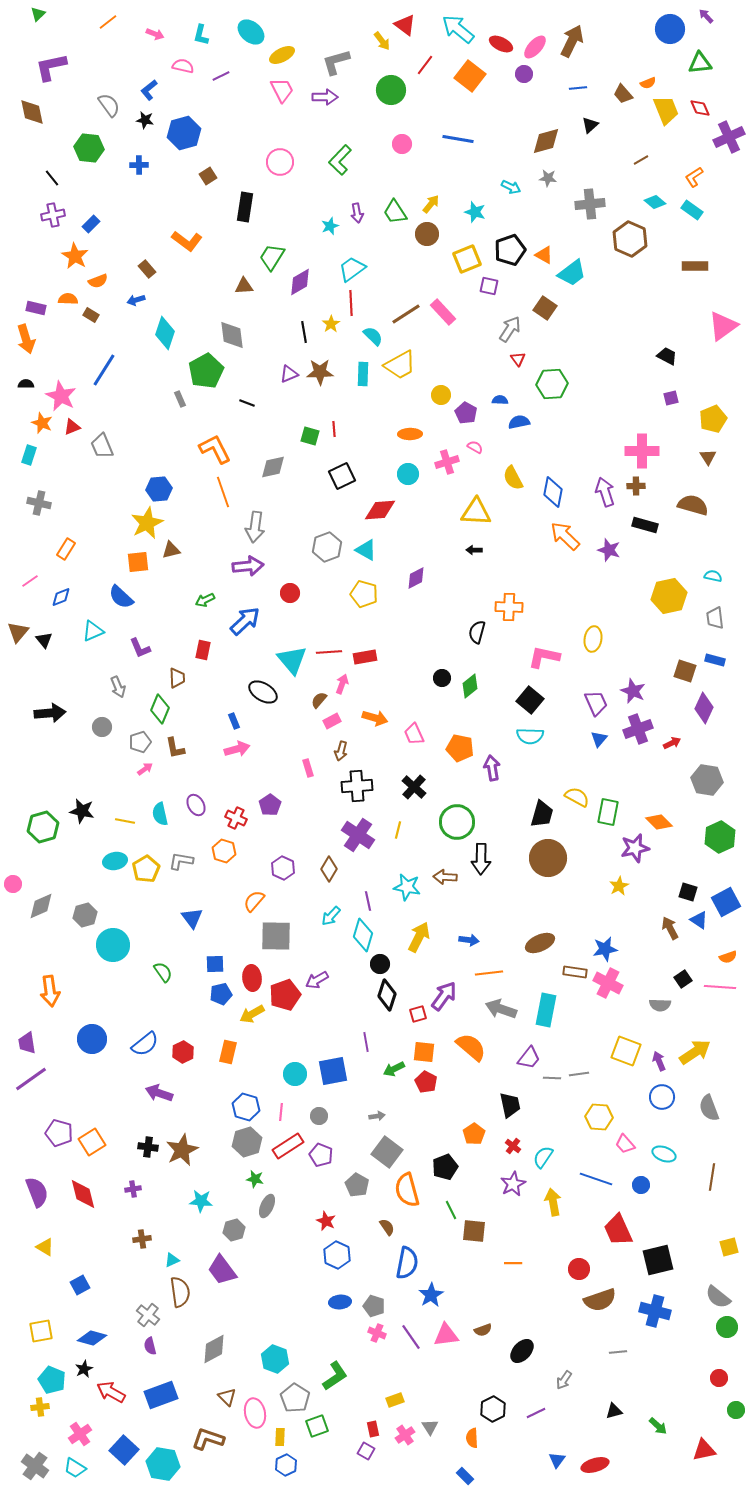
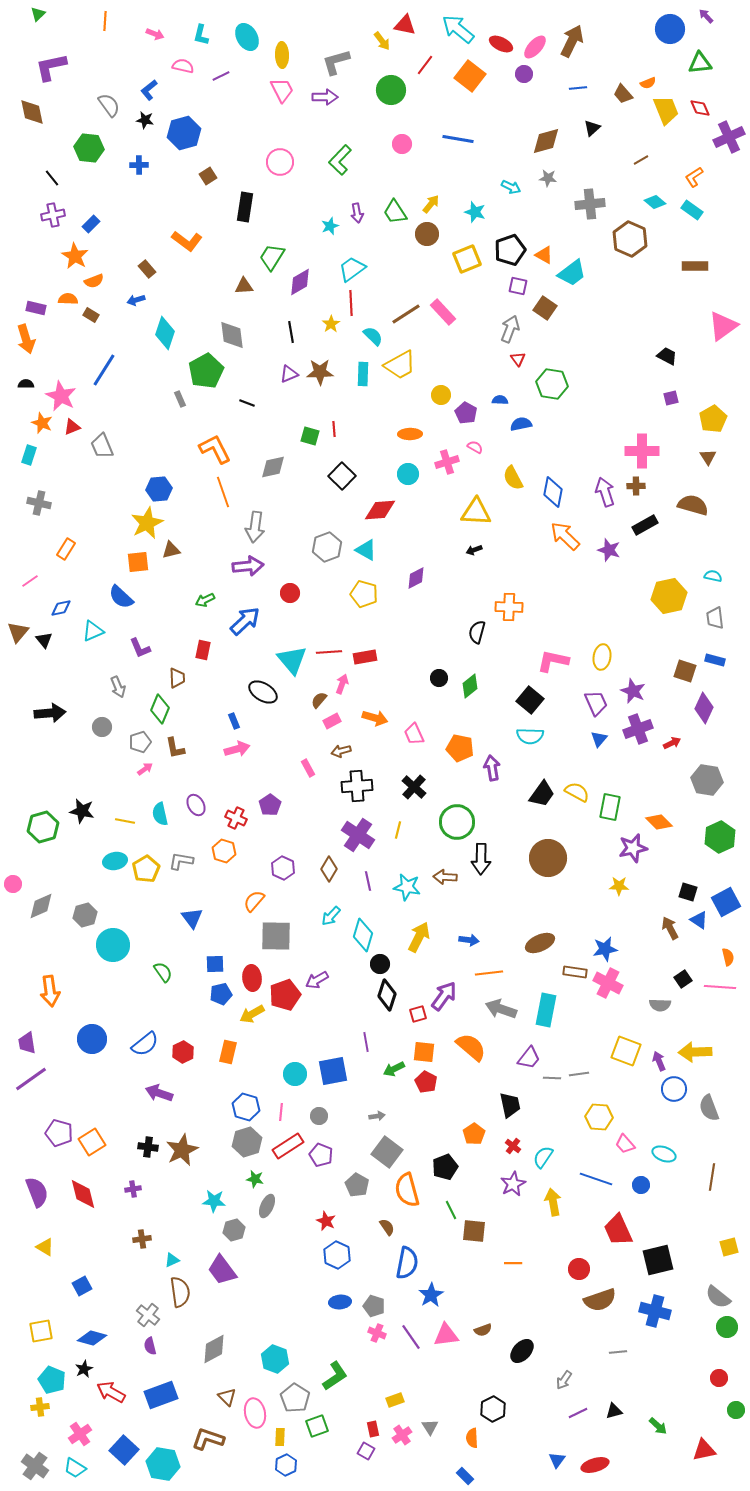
orange line at (108, 22): moved 3 px left, 1 px up; rotated 48 degrees counterclockwise
red triangle at (405, 25): rotated 25 degrees counterclockwise
cyan ellipse at (251, 32): moved 4 px left, 5 px down; rotated 20 degrees clockwise
yellow ellipse at (282, 55): rotated 65 degrees counterclockwise
black triangle at (590, 125): moved 2 px right, 3 px down
orange semicircle at (98, 281): moved 4 px left
purple square at (489, 286): moved 29 px right
gray arrow at (510, 329): rotated 12 degrees counterclockwise
black line at (304, 332): moved 13 px left
green hexagon at (552, 384): rotated 12 degrees clockwise
yellow pentagon at (713, 419): rotated 8 degrees counterclockwise
blue semicircle at (519, 422): moved 2 px right, 2 px down
black square at (342, 476): rotated 20 degrees counterclockwise
black rectangle at (645, 525): rotated 45 degrees counterclockwise
black arrow at (474, 550): rotated 21 degrees counterclockwise
blue diamond at (61, 597): moved 11 px down; rotated 10 degrees clockwise
yellow ellipse at (593, 639): moved 9 px right, 18 px down
pink L-shape at (544, 657): moved 9 px right, 4 px down
black circle at (442, 678): moved 3 px left
brown arrow at (341, 751): rotated 60 degrees clockwise
pink rectangle at (308, 768): rotated 12 degrees counterclockwise
yellow semicircle at (577, 797): moved 5 px up
green rectangle at (608, 812): moved 2 px right, 5 px up
black trapezoid at (542, 814): moved 20 px up; rotated 20 degrees clockwise
purple star at (635, 848): moved 2 px left
yellow star at (619, 886): rotated 30 degrees clockwise
purple line at (368, 901): moved 20 px up
orange semicircle at (728, 957): rotated 84 degrees counterclockwise
yellow arrow at (695, 1052): rotated 148 degrees counterclockwise
blue circle at (662, 1097): moved 12 px right, 8 px up
cyan star at (201, 1201): moved 13 px right
blue square at (80, 1285): moved 2 px right, 1 px down
purple line at (536, 1413): moved 42 px right
pink cross at (405, 1435): moved 3 px left
